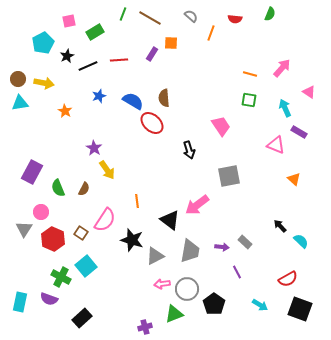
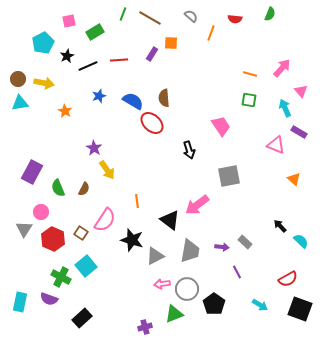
pink triangle at (309, 92): moved 8 px left, 1 px up; rotated 16 degrees clockwise
